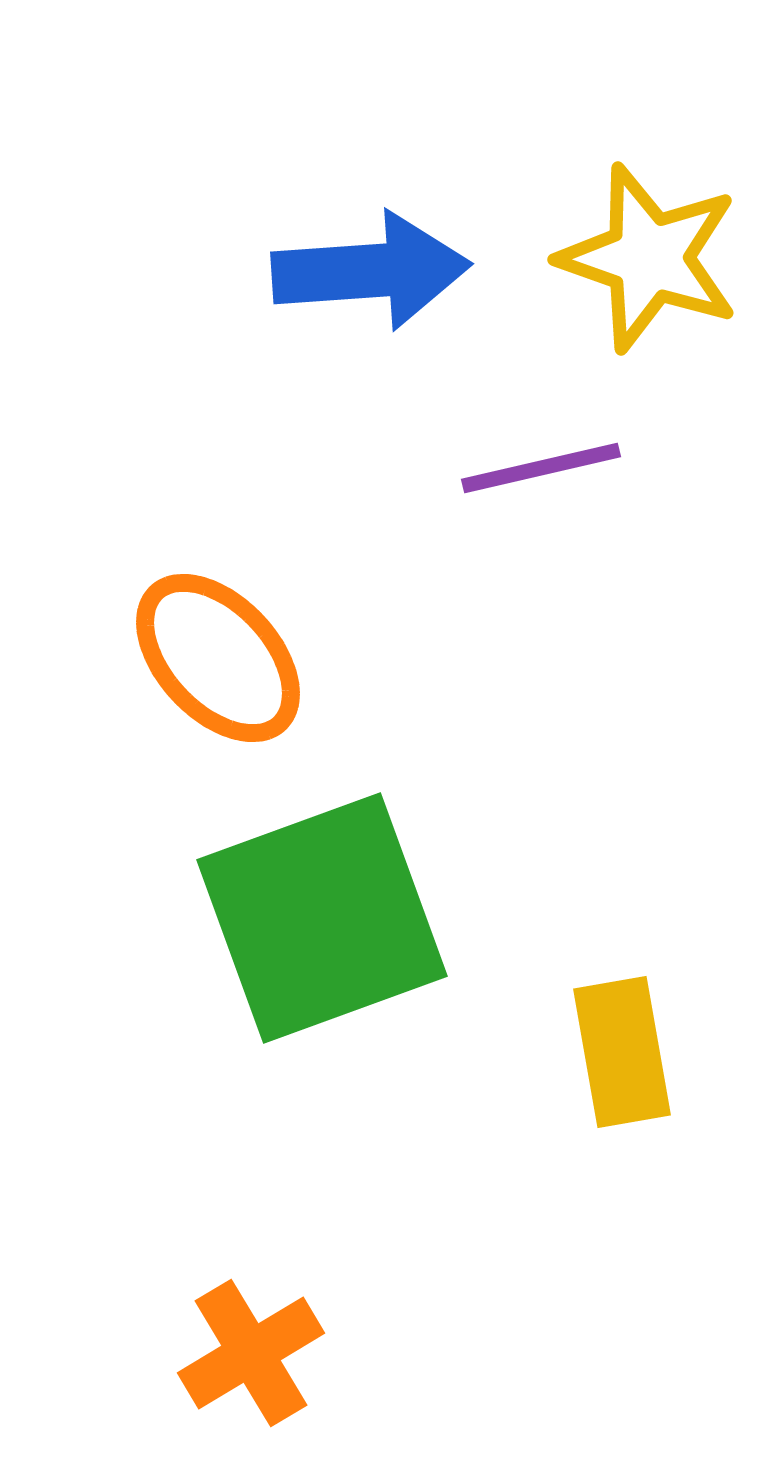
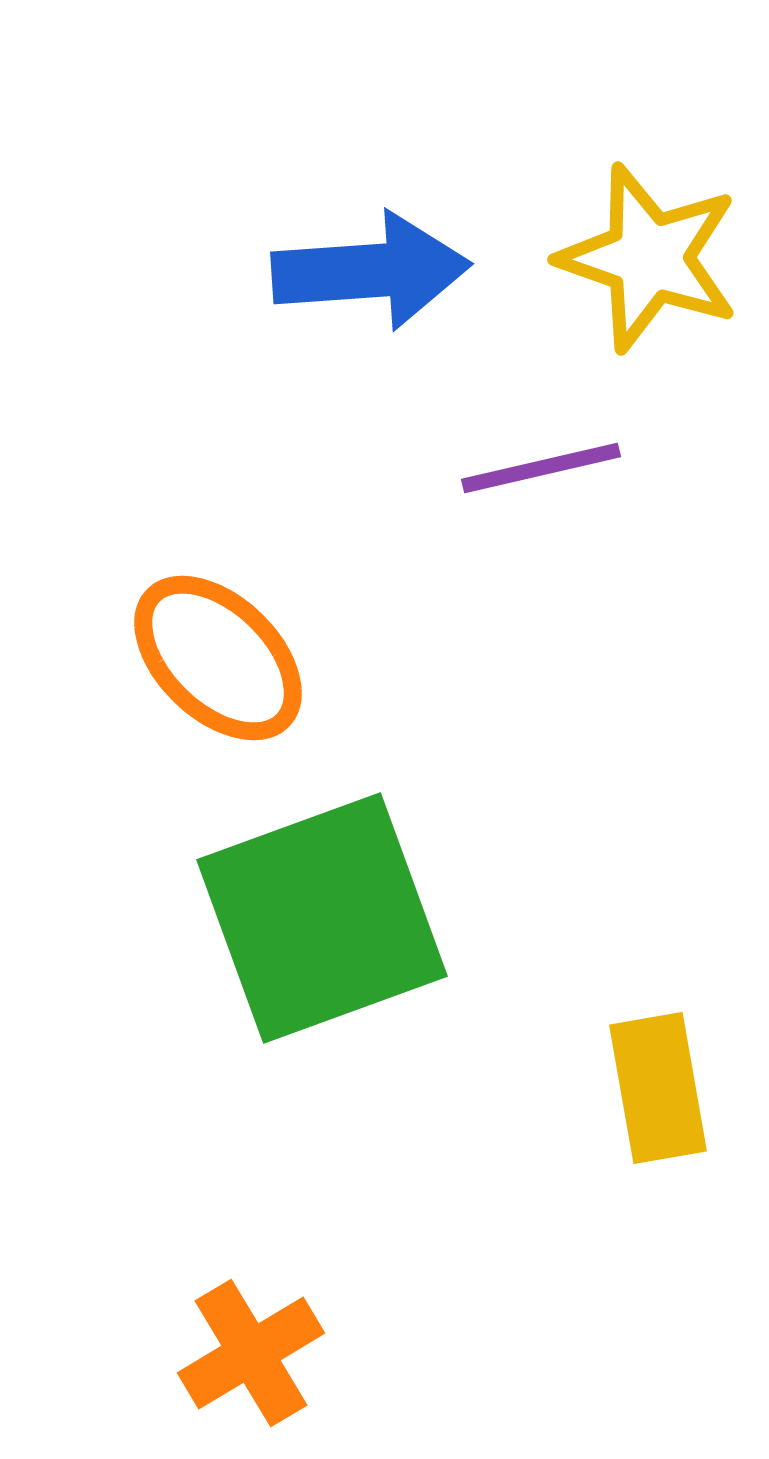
orange ellipse: rotated 3 degrees counterclockwise
yellow rectangle: moved 36 px right, 36 px down
